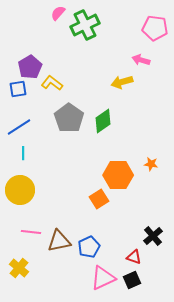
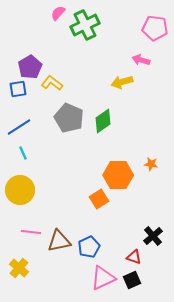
gray pentagon: rotated 12 degrees counterclockwise
cyan line: rotated 24 degrees counterclockwise
